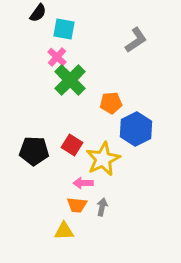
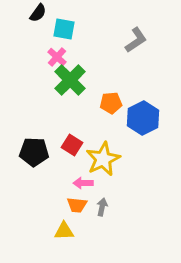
blue hexagon: moved 7 px right, 11 px up
black pentagon: moved 1 px down
